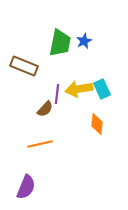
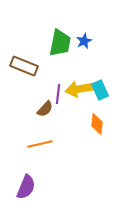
cyan rectangle: moved 2 px left, 1 px down
purple line: moved 1 px right
